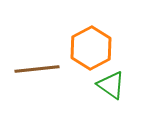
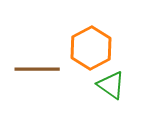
brown line: rotated 6 degrees clockwise
